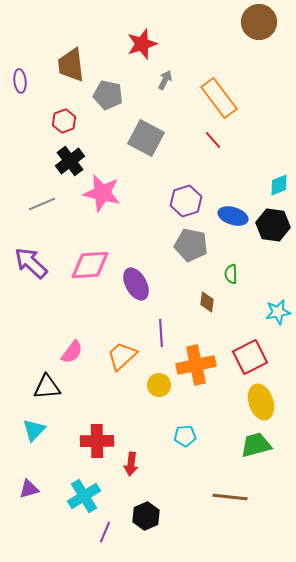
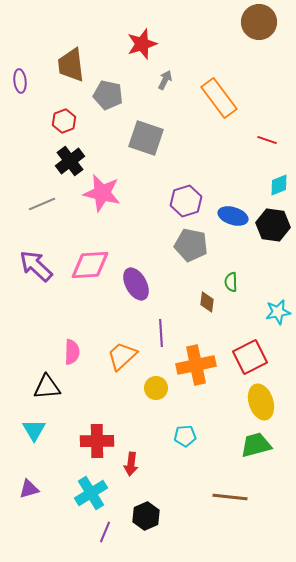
gray square at (146, 138): rotated 9 degrees counterclockwise
red line at (213, 140): moved 54 px right; rotated 30 degrees counterclockwise
purple arrow at (31, 263): moved 5 px right, 3 px down
green semicircle at (231, 274): moved 8 px down
pink semicircle at (72, 352): rotated 35 degrees counterclockwise
yellow circle at (159, 385): moved 3 px left, 3 px down
cyan triangle at (34, 430): rotated 15 degrees counterclockwise
cyan cross at (84, 496): moved 7 px right, 3 px up
